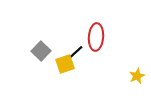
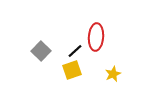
black line: moved 1 px left, 1 px up
yellow square: moved 7 px right, 6 px down
yellow star: moved 24 px left, 2 px up
